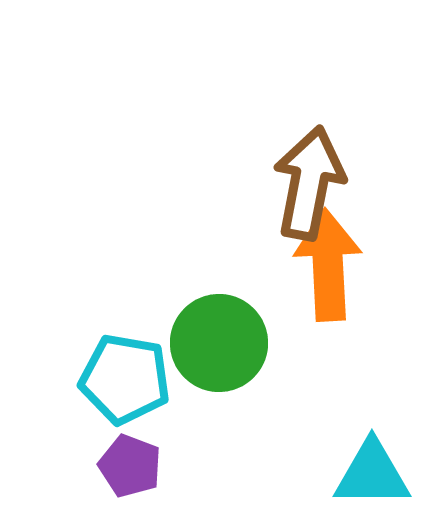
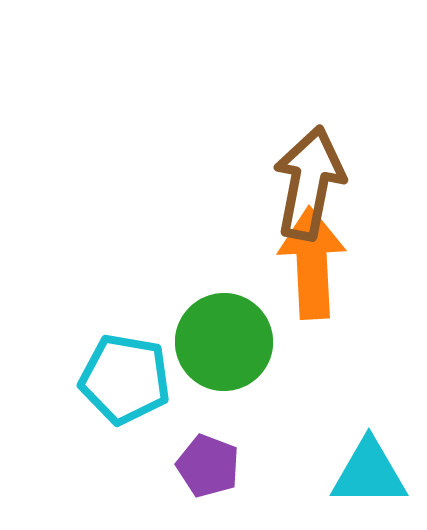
orange arrow: moved 16 px left, 2 px up
green circle: moved 5 px right, 1 px up
purple pentagon: moved 78 px right
cyan triangle: moved 3 px left, 1 px up
